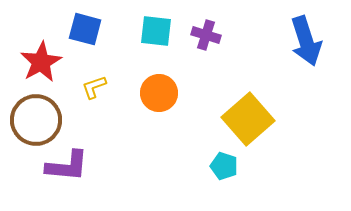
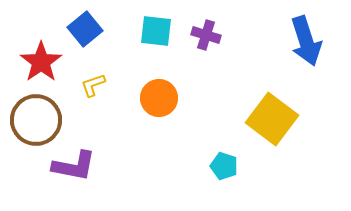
blue square: rotated 36 degrees clockwise
red star: rotated 6 degrees counterclockwise
yellow L-shape: moved 1 px left, 2 px up
orange circle: moved 5 px down
yellow square: moved 24 px right; rotated 12 degrees counterclockwise
purple L-shape: moved 7 px right; rotated 6 degrees clockwise
